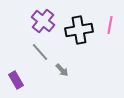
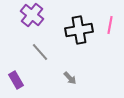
purple cross: moved 11 px left, 6 px up
gray arrow: moved 8 px right, 8 px down
